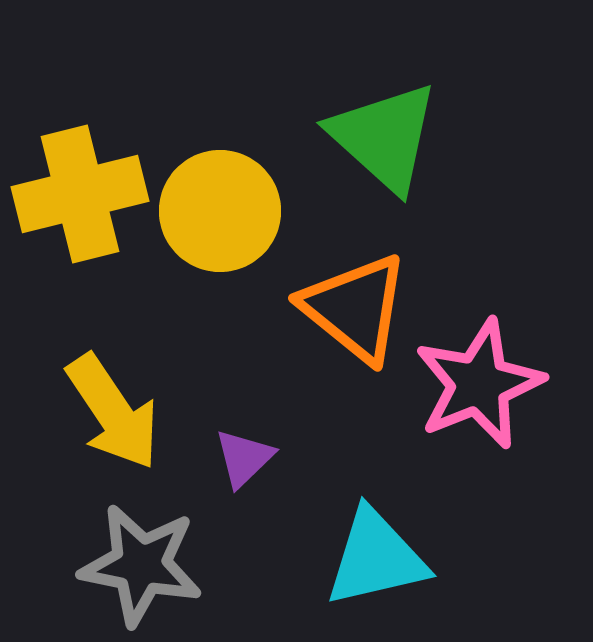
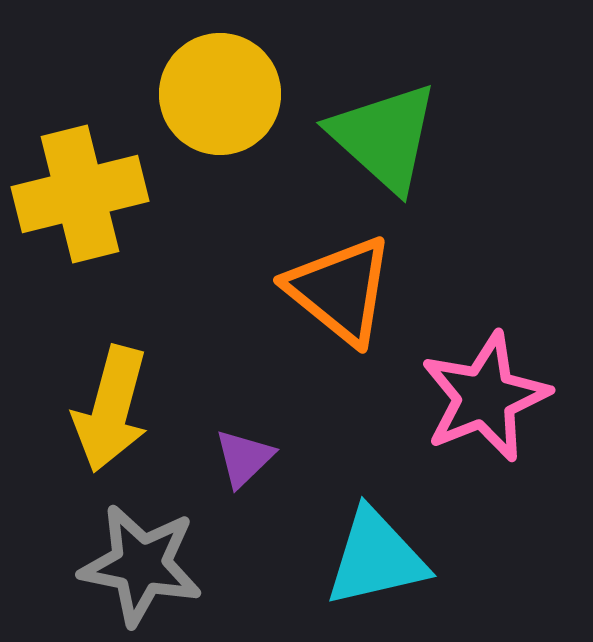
yellow circle: moved 117 px up
orange triangle: moved 15 px left, 18 px up
pink star: moved 6 px right, 13 px down
yellow arrow: moved 2 px left, 3 px up; rotated 49 degrees clockwise
